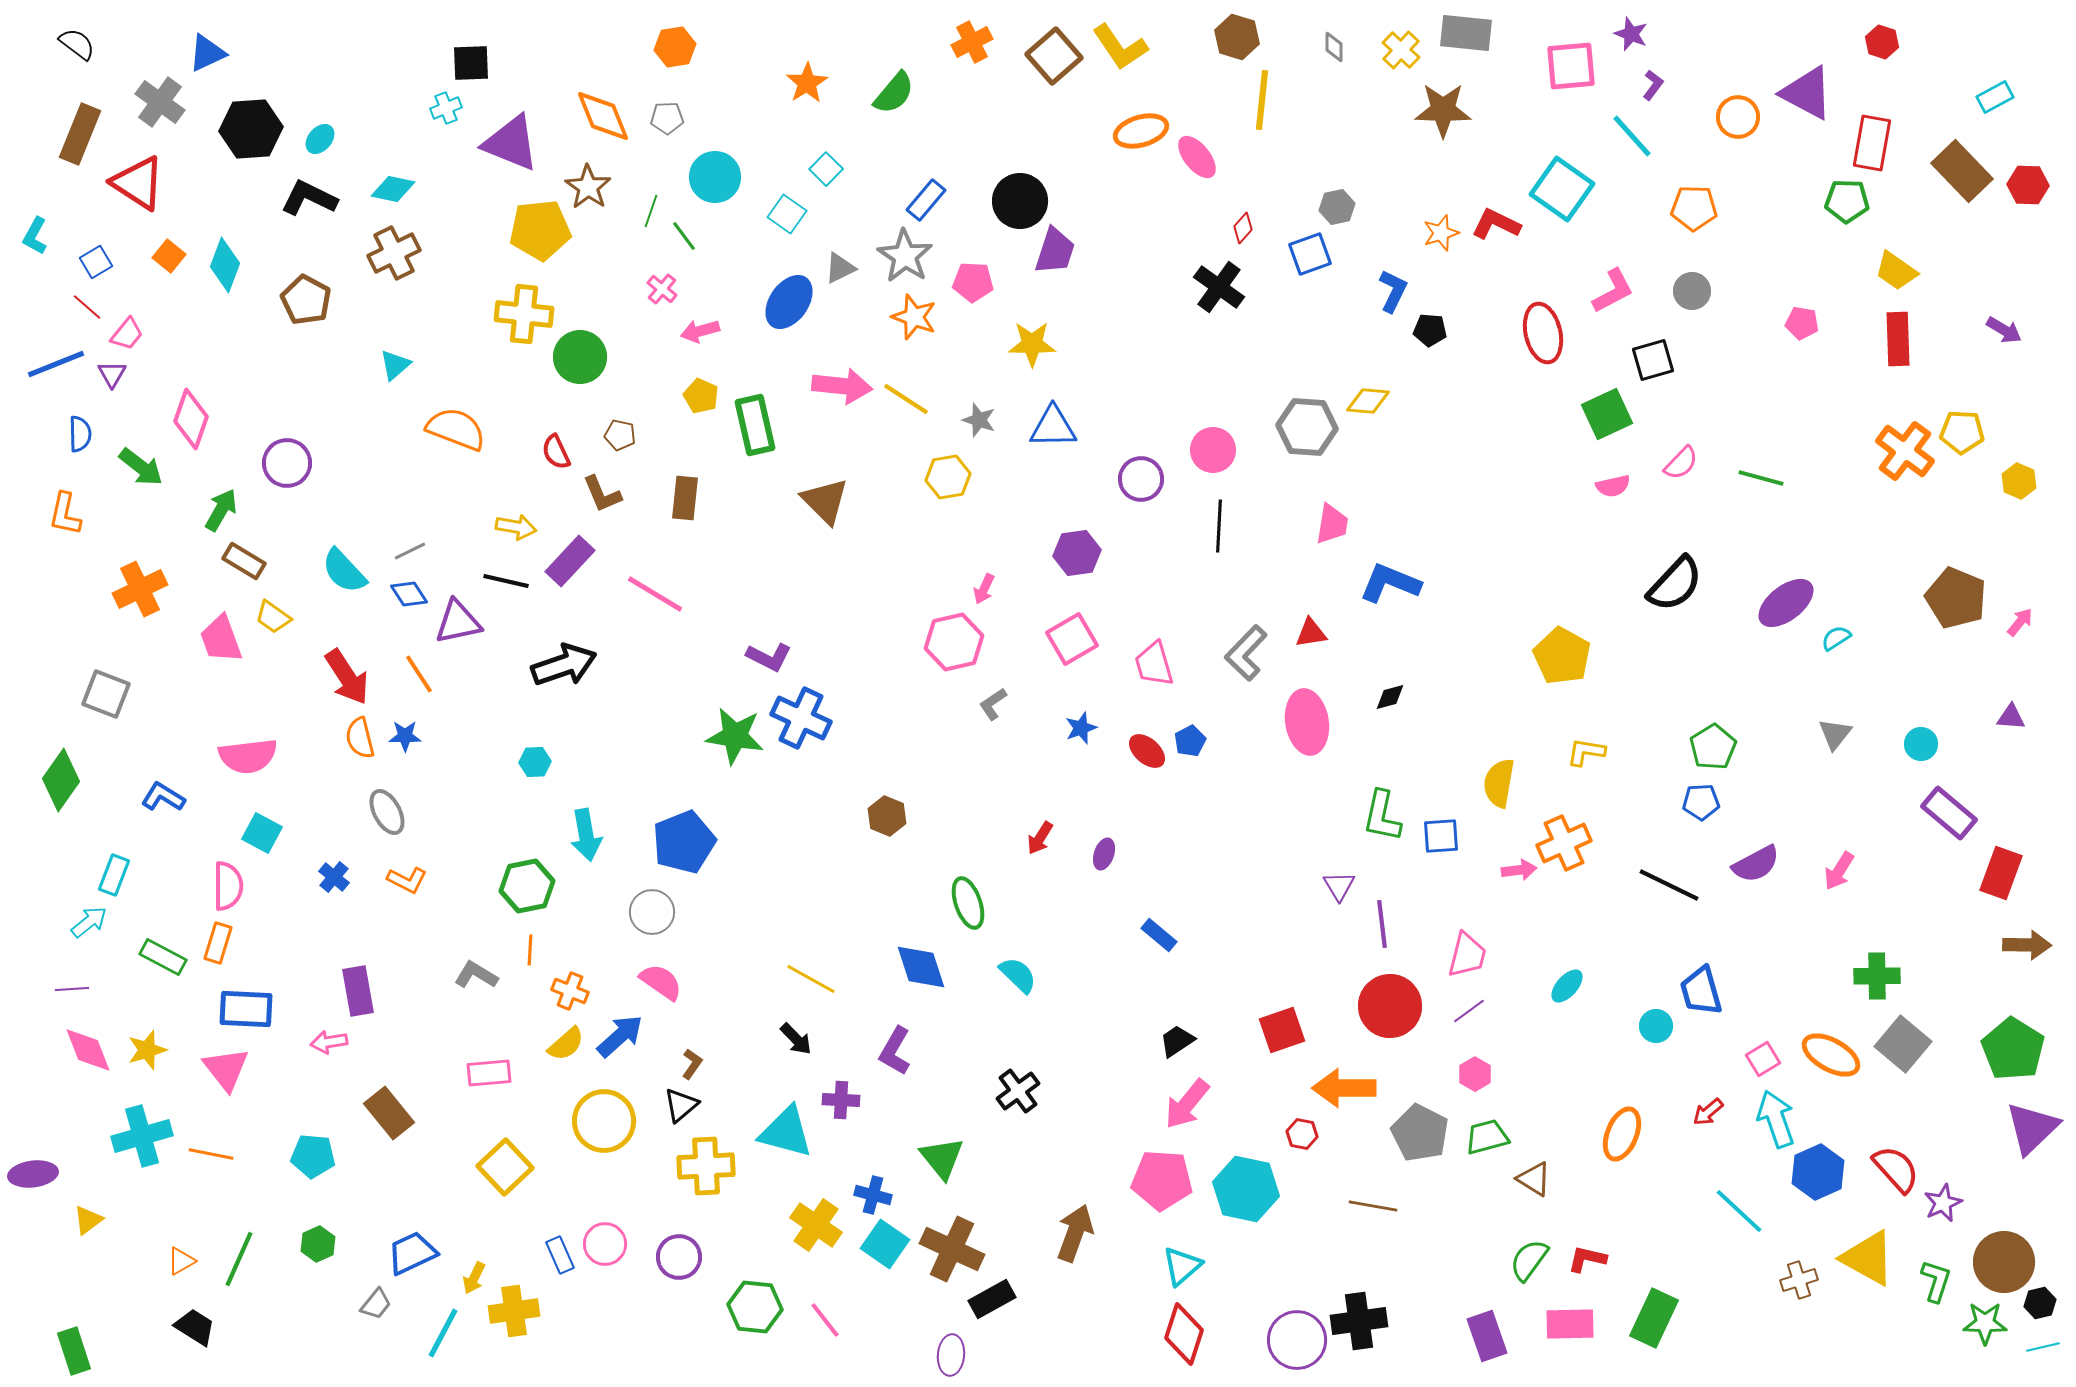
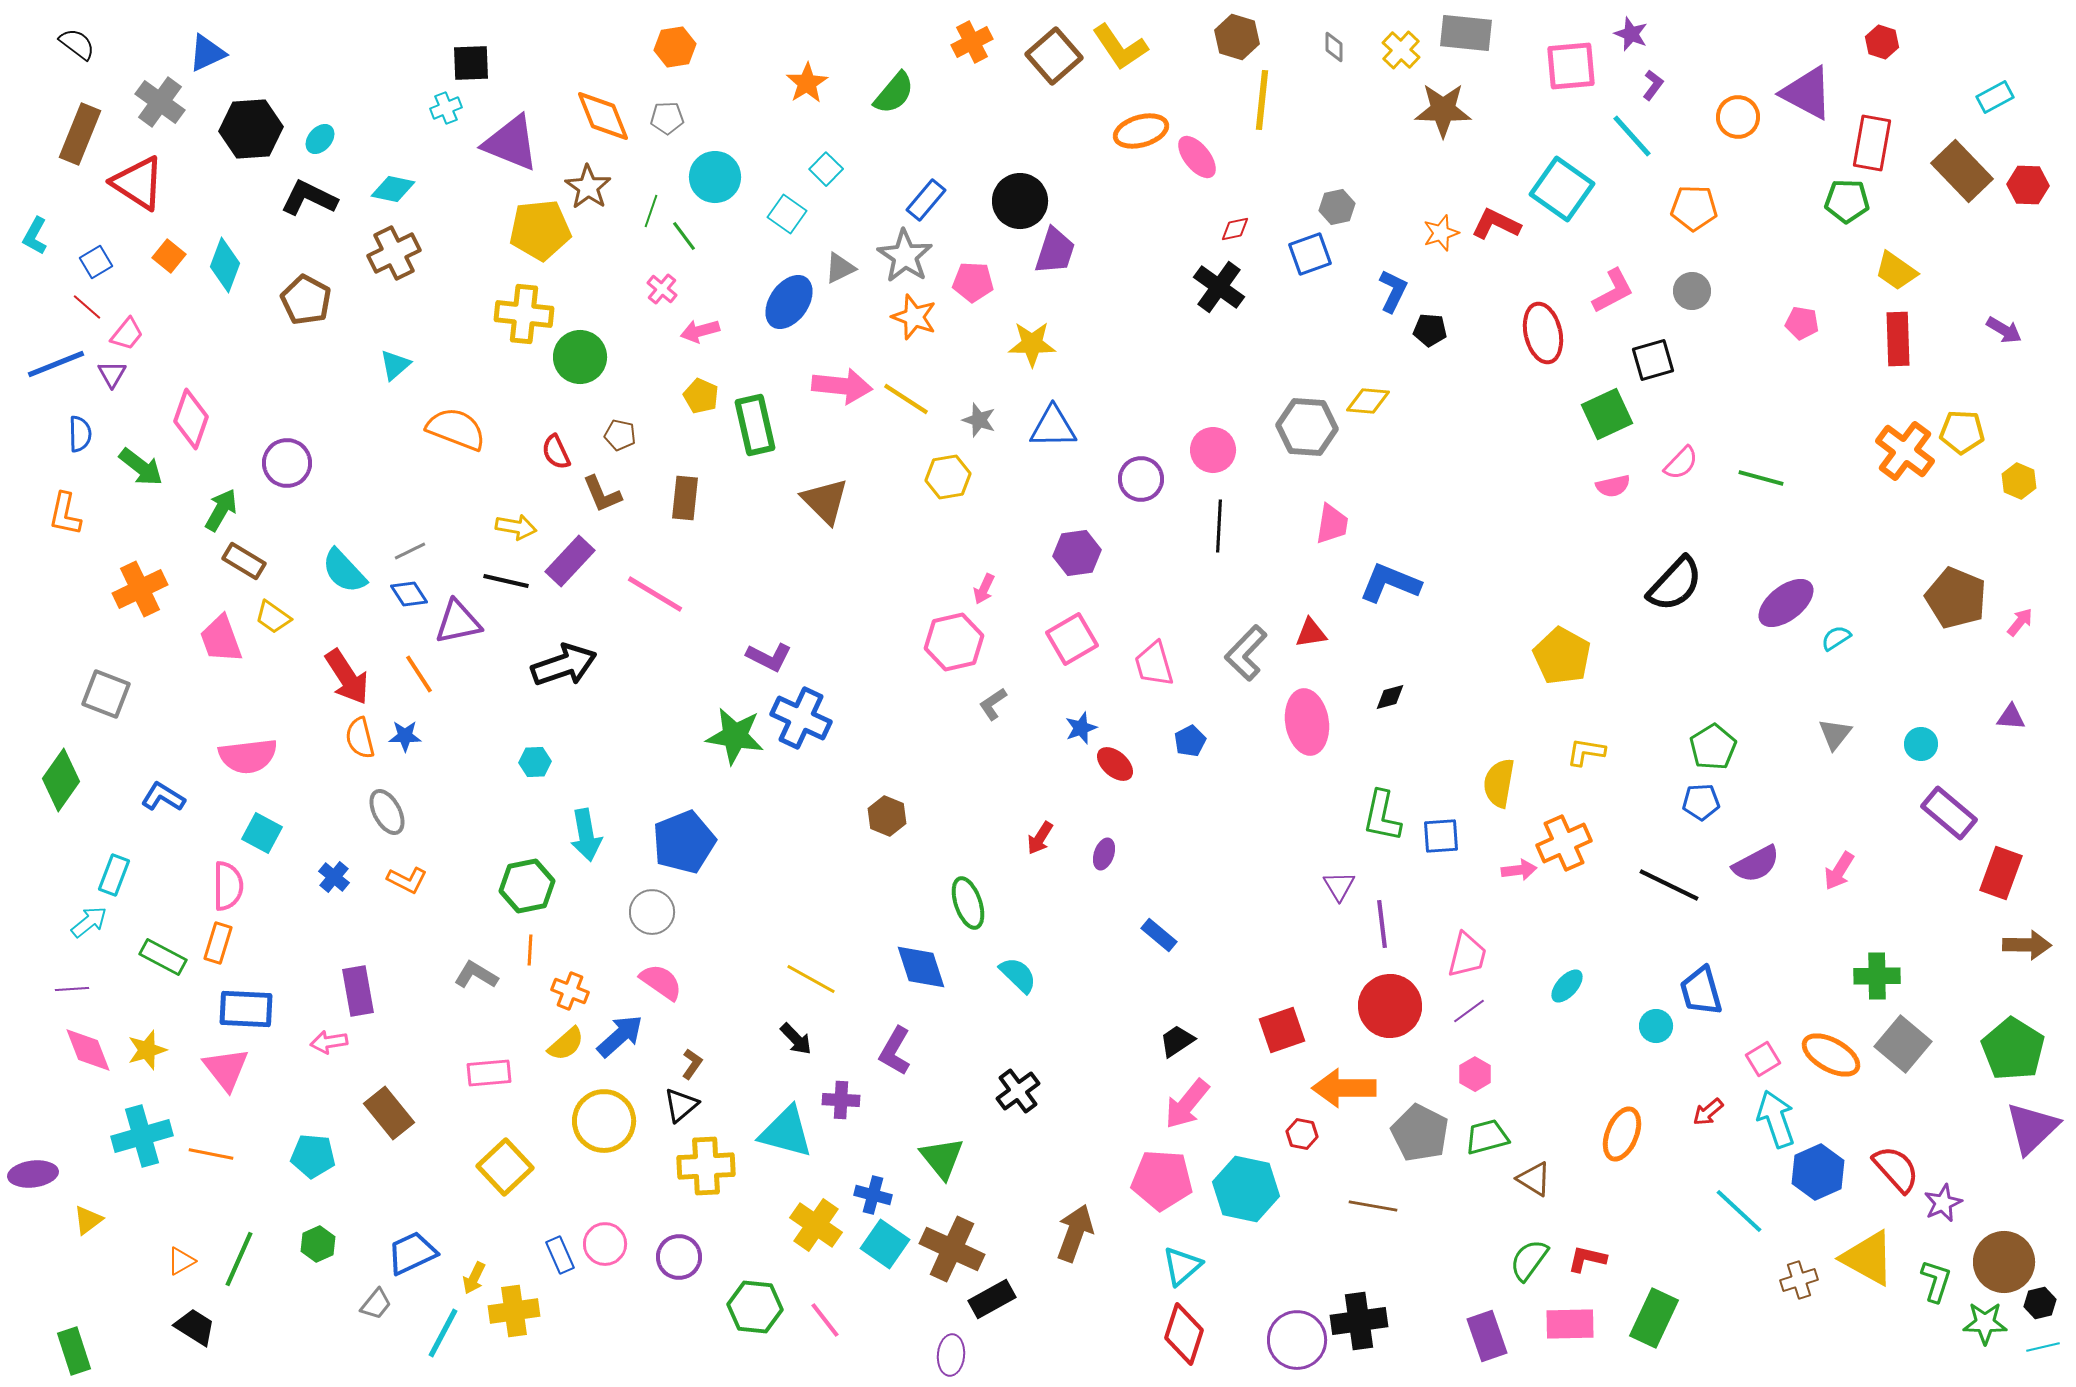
red diamond at (1243, 228): moved 8 px left, 1 px down; rotated 36 degrees clockwise
red ellipse at (1147, 751): moved 32 px left, 13 px down
